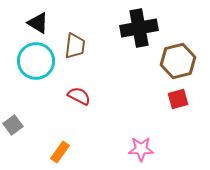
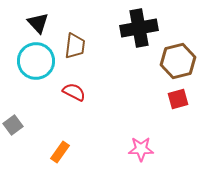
black triangle: rotated 15 degrees clockwise
red semicircle: moved 5 px left, 4 px up
